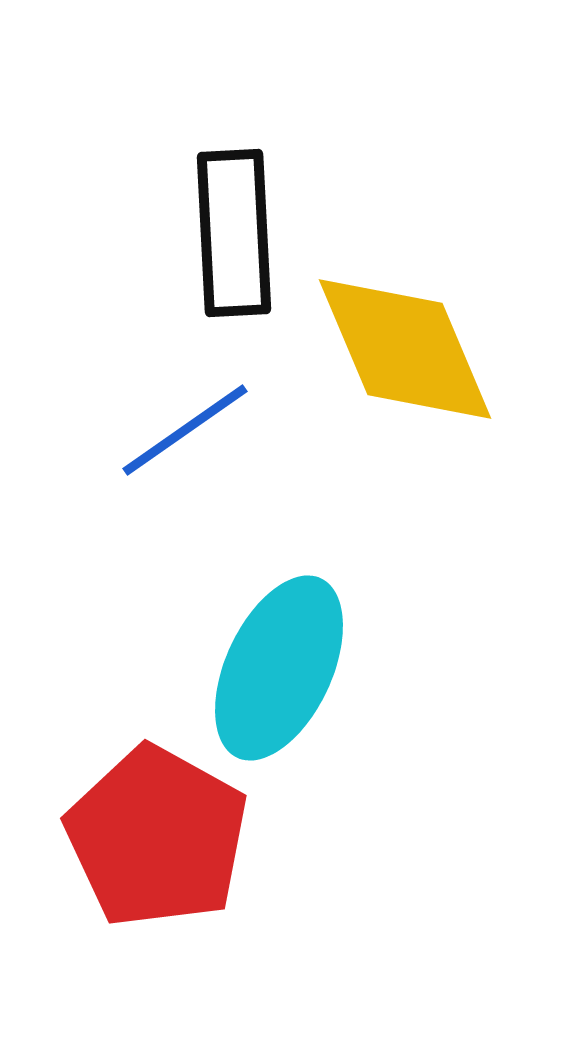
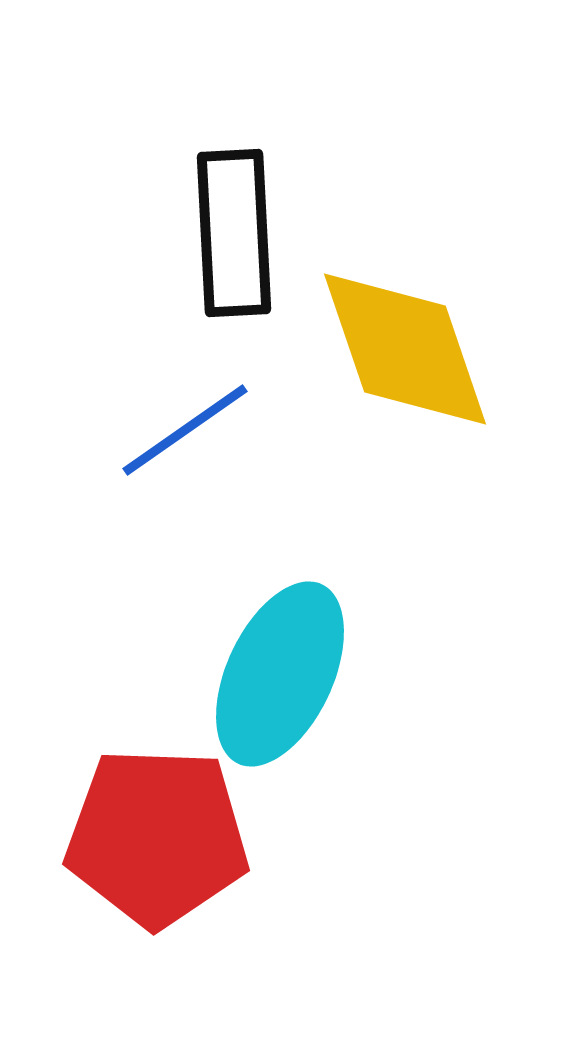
yellow diamond: rotated 4 degrees clockwise
cyan ellipse: moved 1 px right, 6 px down
red pentagon: rotated 27 degrees counterclockwise
